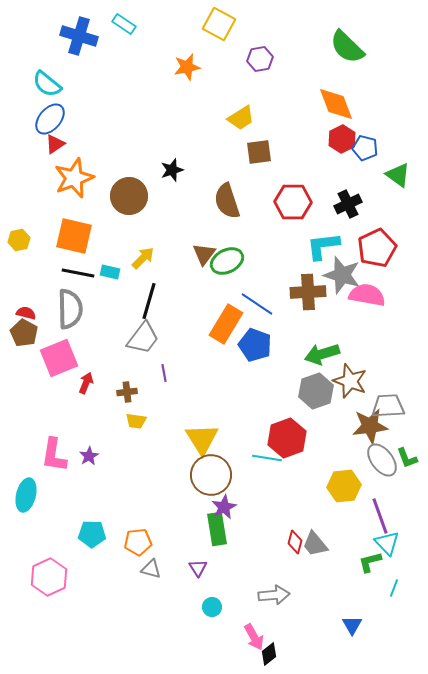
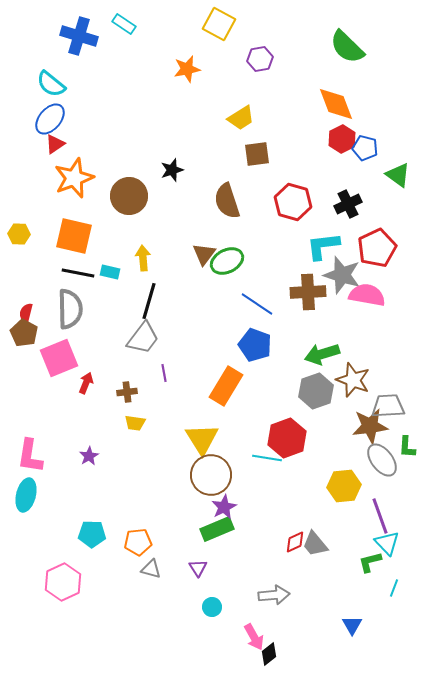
orange star at (187, 67): moved 2 px down
cyan semicircle at (47, 84): moved 4 px right
brown square at (259, 152): moved 2 px left, 2 px down
red hexagon at (293, 202): rotated 15 degrees clockwise
yellow hexagon at (19, 240): moved 6 px up; rotated 15 degrees clockwise
yellow arrow at (143, 258): rotated 50 degrees counterclockwise
red semicircle at (26, 313): rotated 90 degrees counterclockwise
orange rectangle at (226, 324): moved 62 px down
brown star at (350, 381): moved 3 px right, 1 px up
yellow trapezoid at (136, 421): moved 1 px left, 2 px down
pink L-shape at (54, 455): moved 24 px left, 1 px down
green L-shape at (407, 458): moved 11 px up; rotated 25 degrees clockwise
green rectangle at (217, 529): rotated 76 degrees clockwise
red diamond at (295, 542): rotated 50 degrees clockwise
pink hexagon at (49, 577): moved 14 px right, 5 px down
